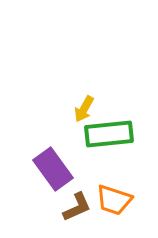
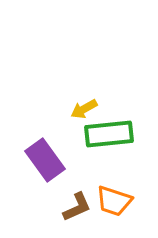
yellow arrow: rotated 32 degrees clockwise
purple rectangle: moved 8 px left, 9 px up
orange trapezoid: moved 1 px down
